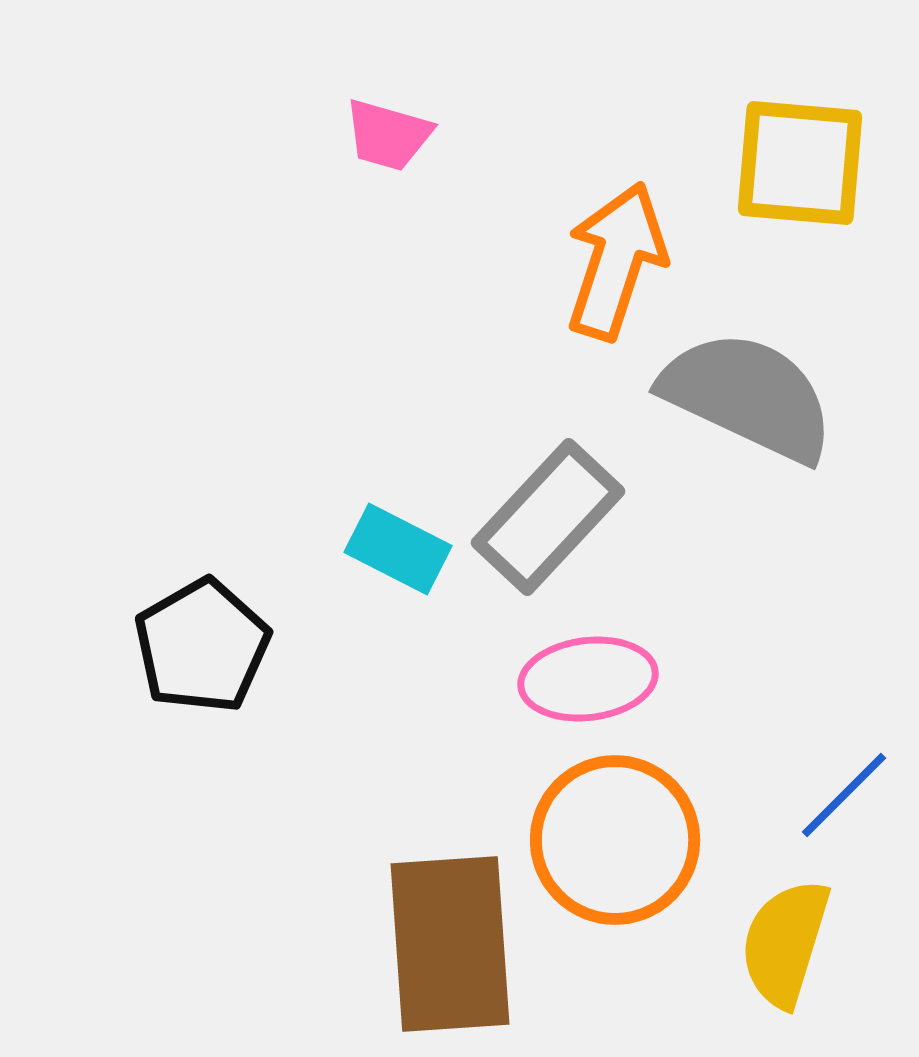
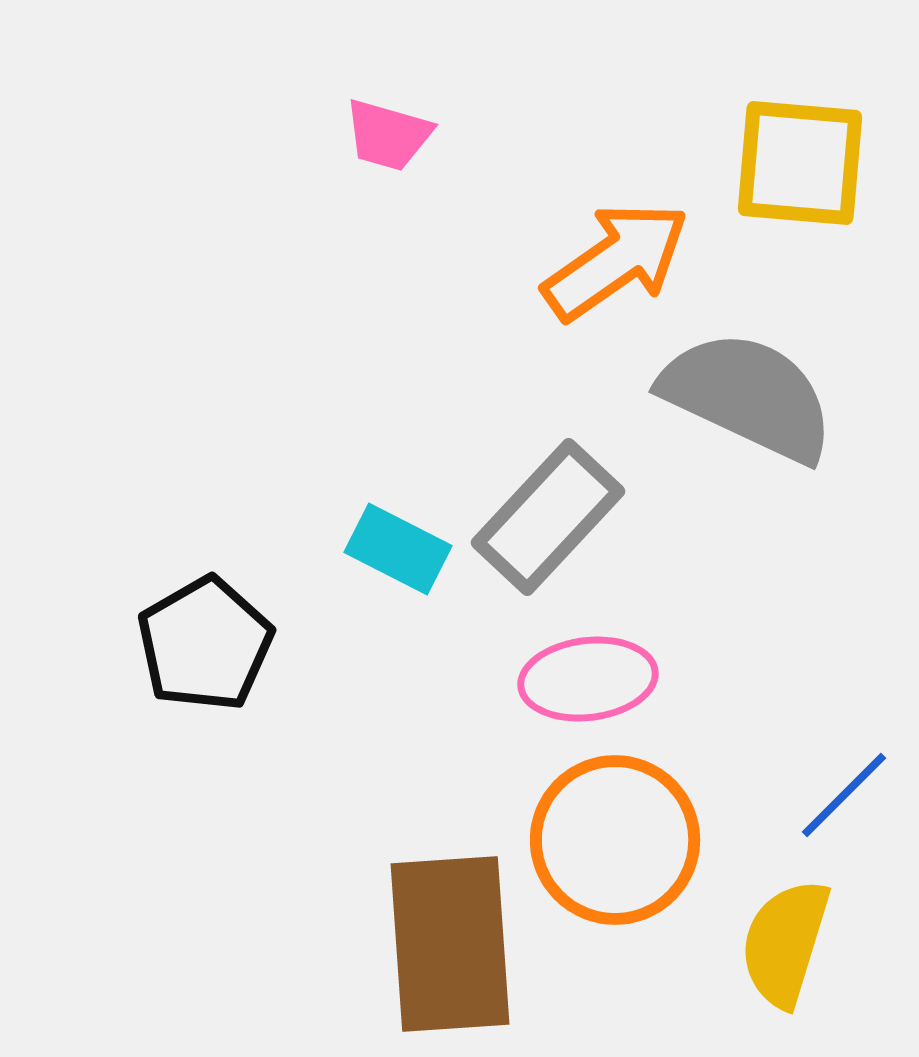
orange arrow: rotated 37 degrees clockwise
black pentagon: moved 3 px right, 2 px up
